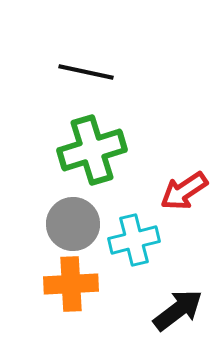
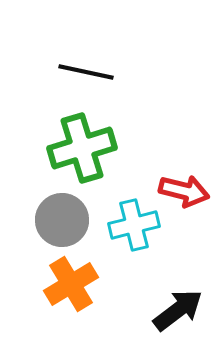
green cross: moved 10 px left, 2 px up
red arrow: rotated 132 degrees counterclockwise
gray circle: moved 11 px left, 4 px up
cyan cross: moved 15 px up
orange cross: rotated 28 degrees counterclockwise
